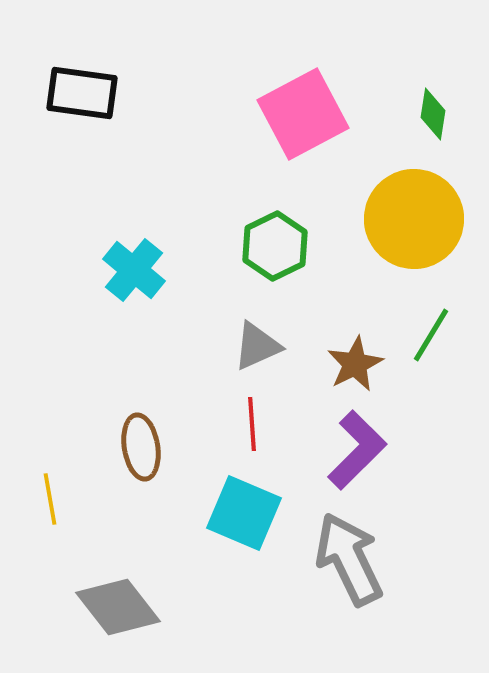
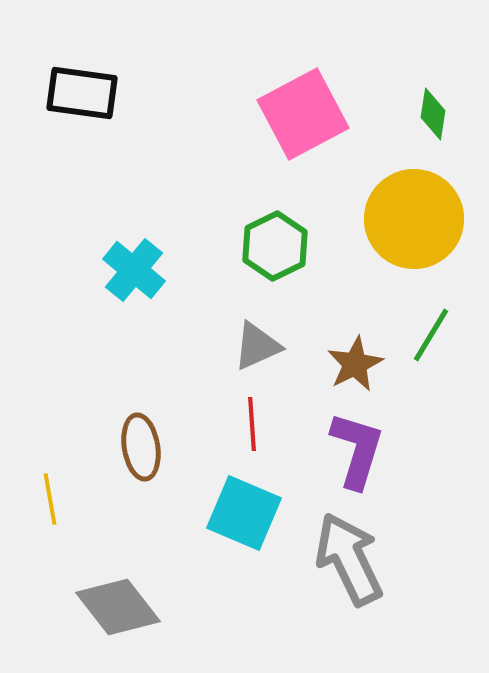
purple L-shape: rotated 28 degrees counterclockwise
